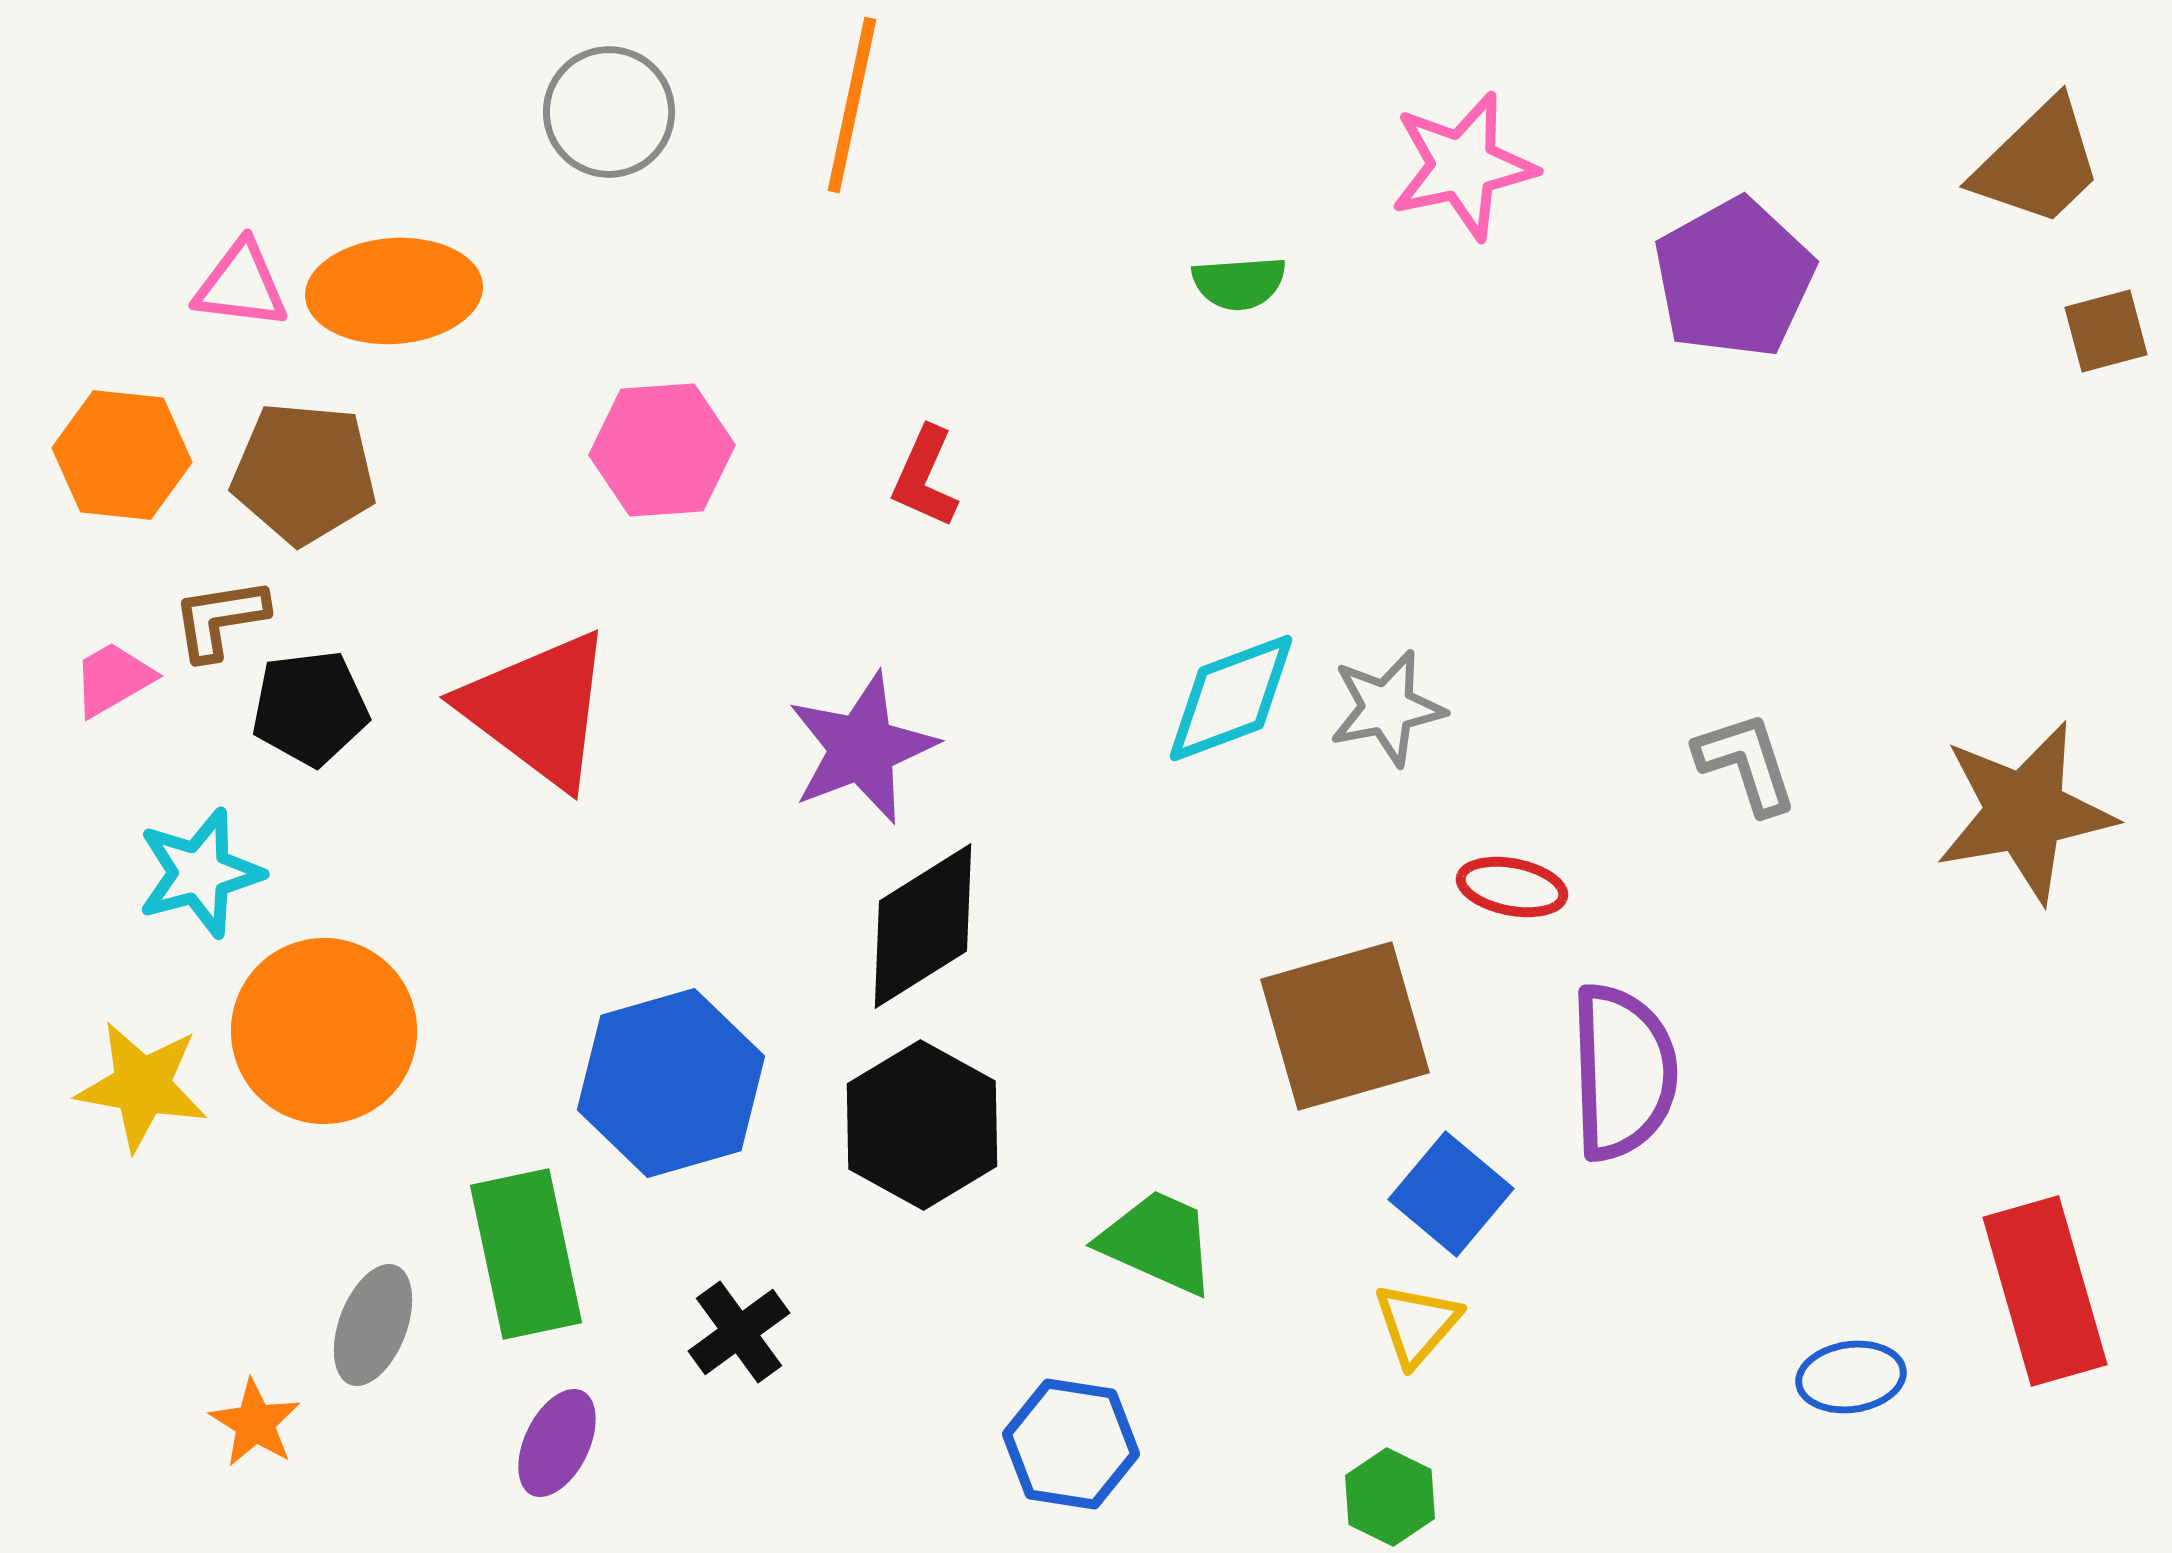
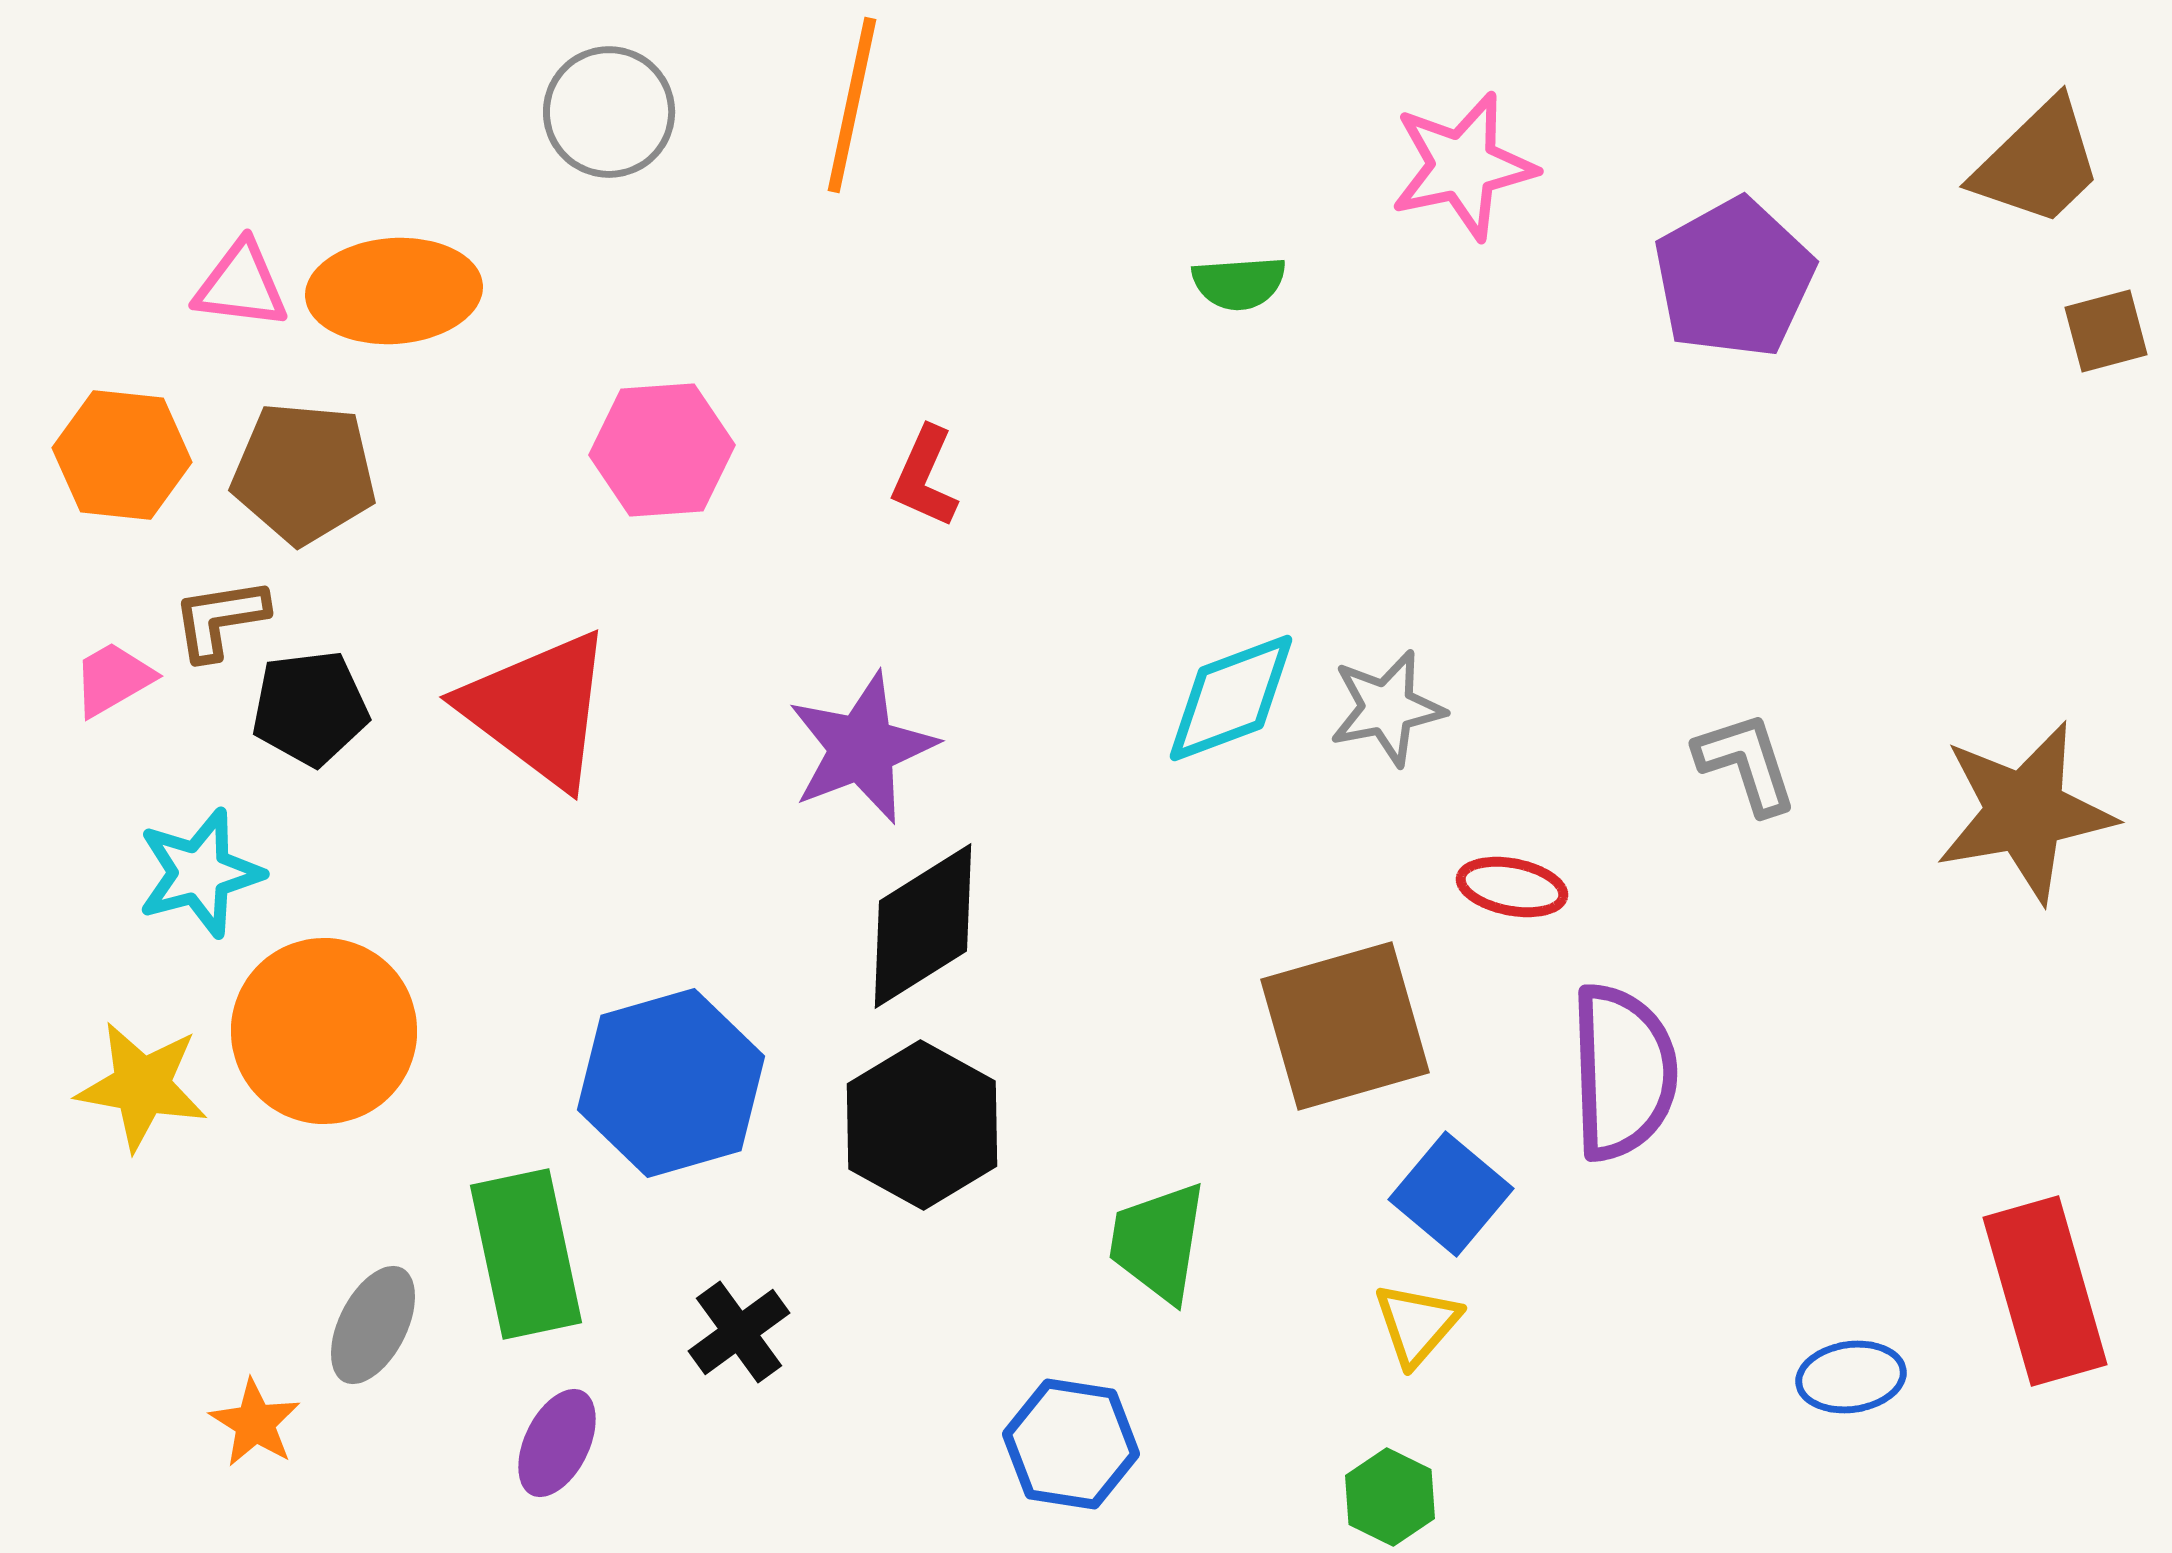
green trapezoid at (1158, 1242): rotated 105 degrees counterclockwise
gray ellipse at (373, 1325): rotated 6 degrees clockwise
